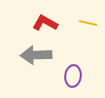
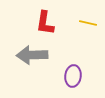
red L-shape: rotated 110 degrees counterclockwise
gray arrow: moved 4 px left
